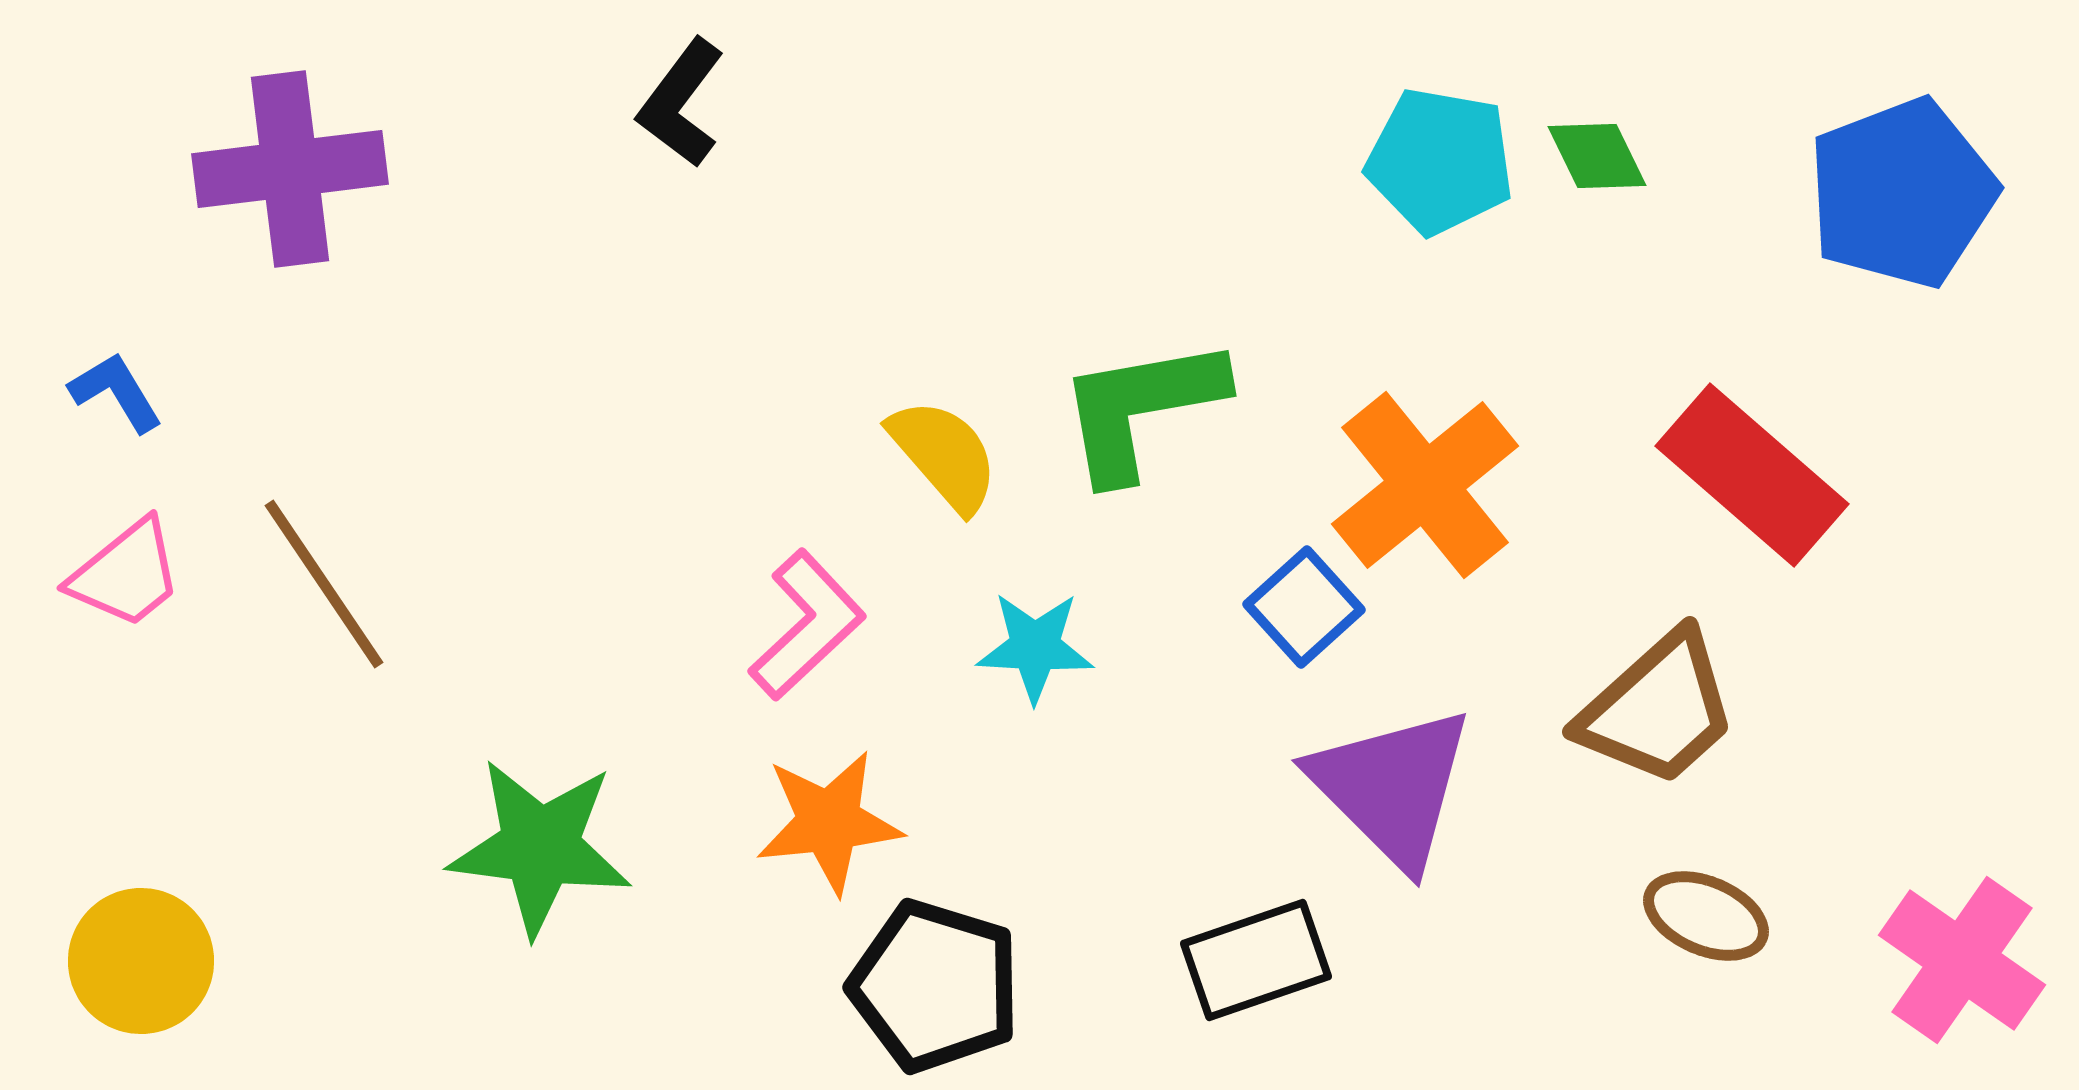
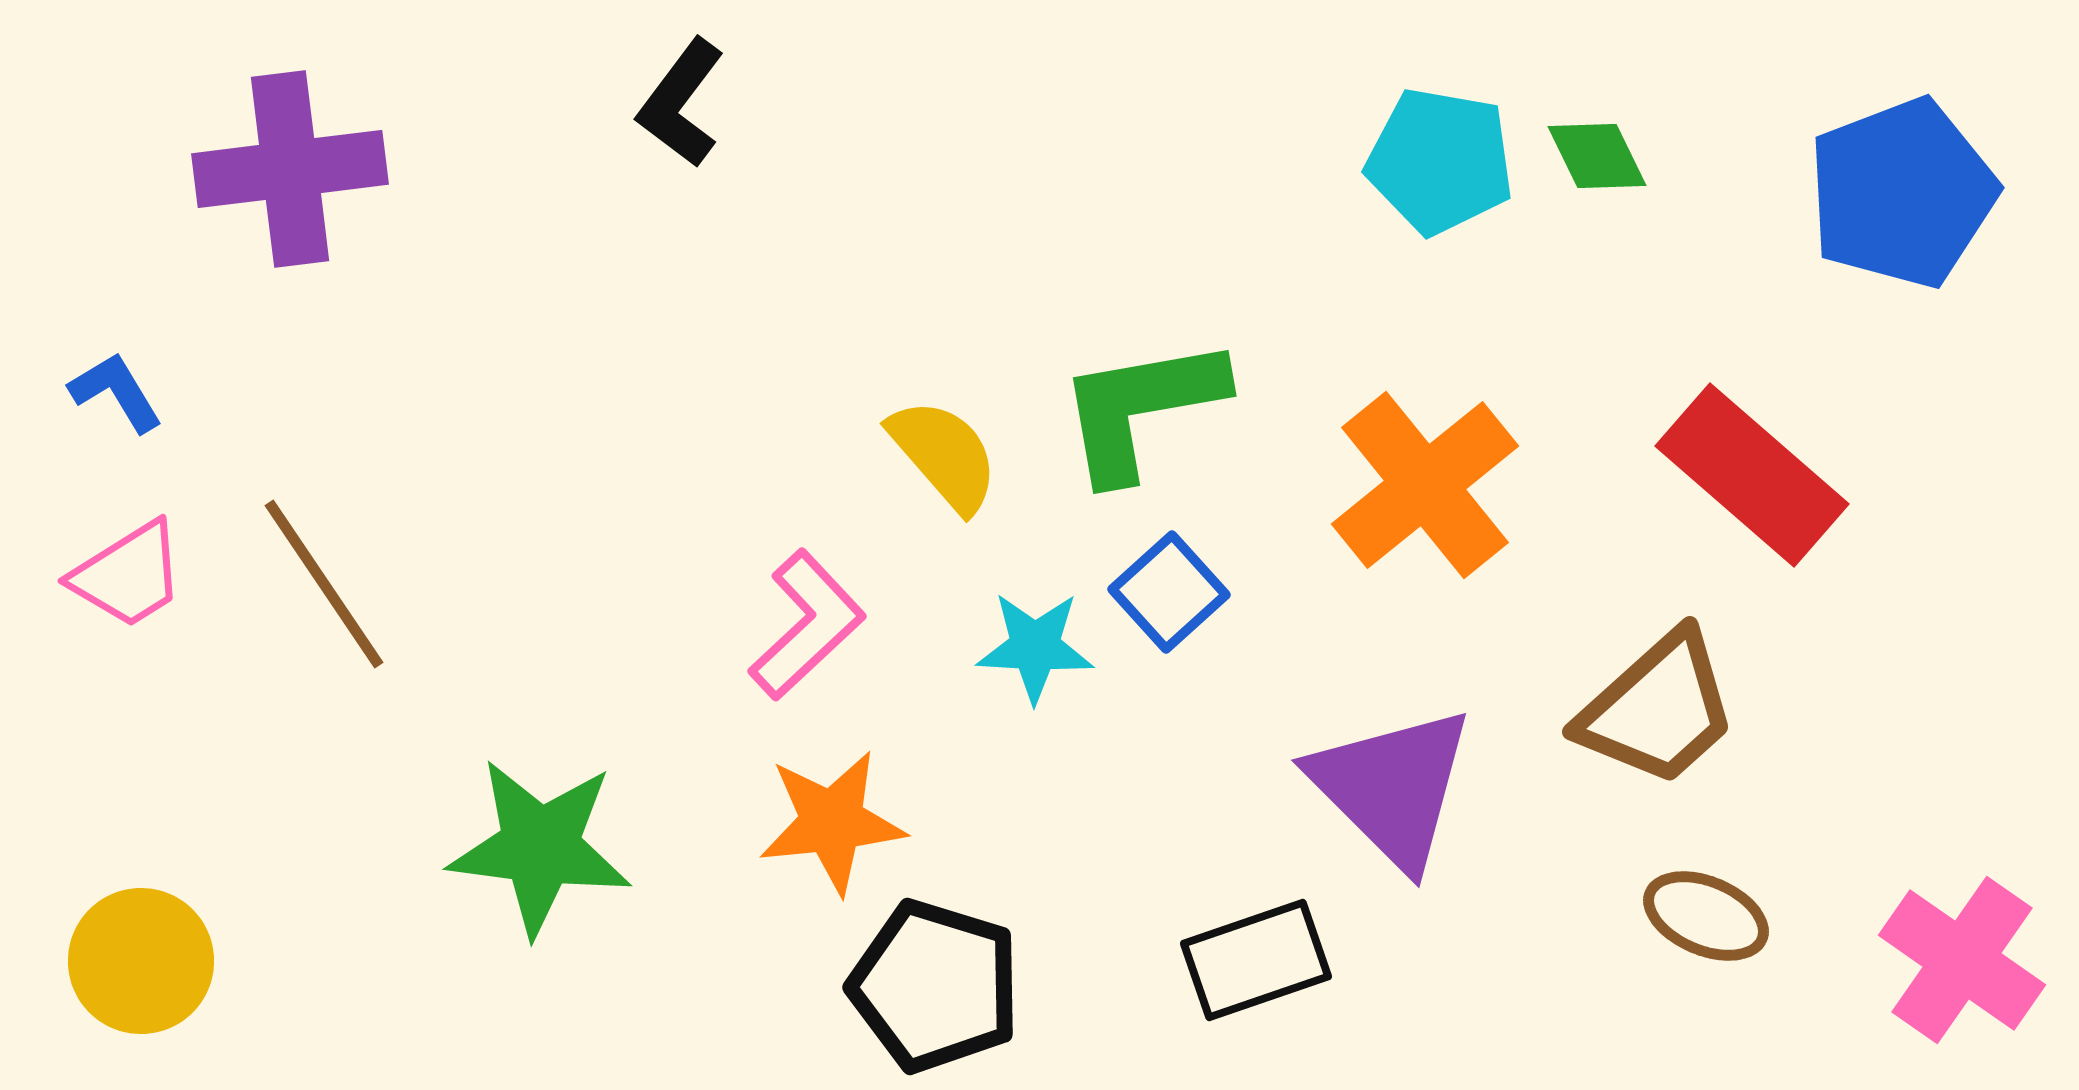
pink trapezoid: moved 2 px right, 1 px down; rotated 7 degrees clockwise
blue square: moved 135 px left, 15 px up
orange star: moved 3 px right
